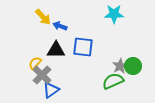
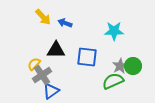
cyan star: moved 17 px down
blue arrow: moved 5 px right, 3 px up
blue square: moved 4 px right, 10 px down
yellow semicircle: moved 1 px left, 1 px down
gray cross: rotated 12 degrees clockwise
blue triangle: moved 1 px down
